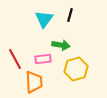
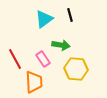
black line: rotated 32 degrees counterclockwise
cyan triangle: rotated 18 degrees clockwise
pink rectangle: rotated 63 degrees clockwise
yellow hexagon: rotated 20 degrees clockwise
